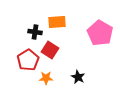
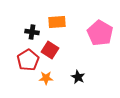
black cross: moved 3 px left
